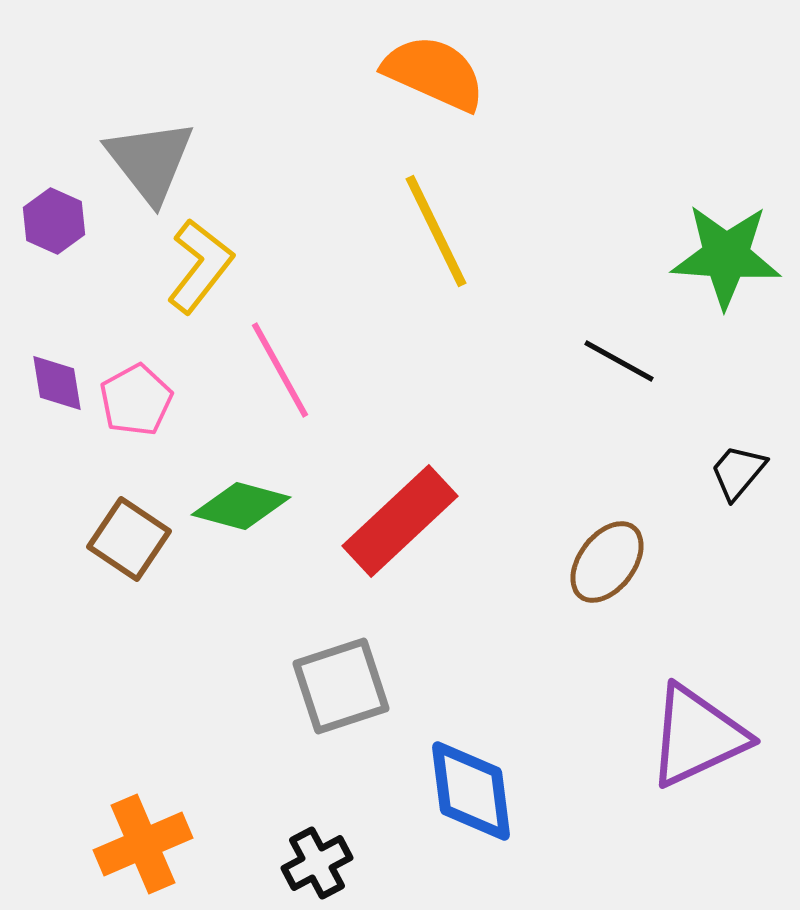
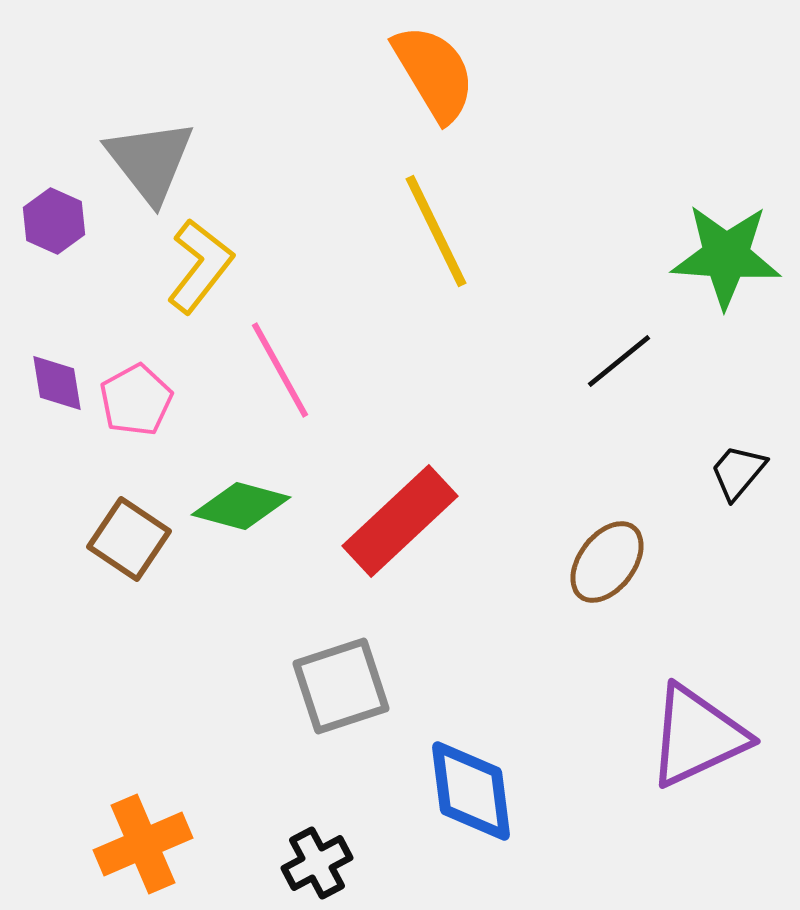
orange semicircle: rotated 35 degrees clockwise
black line: rotated 68 degrees counterclockwise
